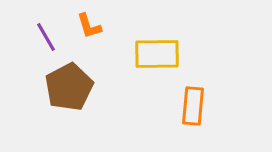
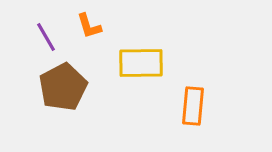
yellow rectangle: moved 16 px left, 9 px down
brown pentagon: moved 6 px left
